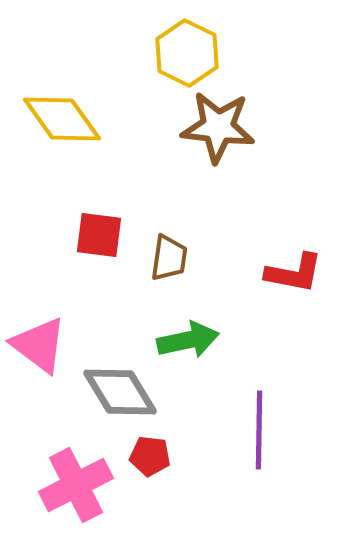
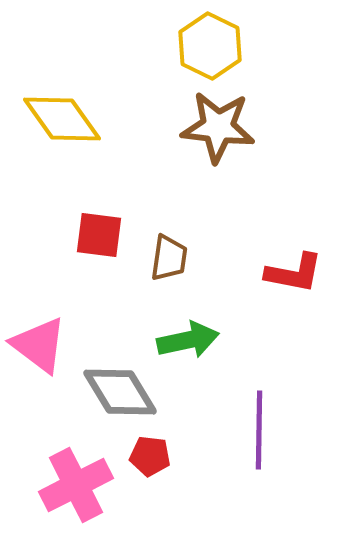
yellow hexagon: moved 23 px right, 7 px up
